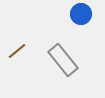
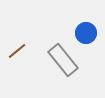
blue circle: moved 5 px right, 19 px down
